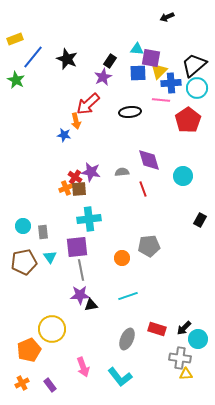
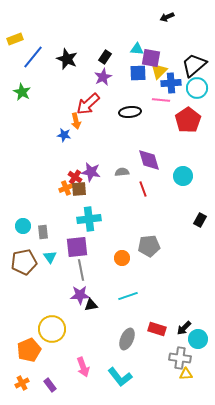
black rectangle at (110, 61): moved 5 px left, 4 px up
green star at (16, 80): moved 6 px right, 12 px down
